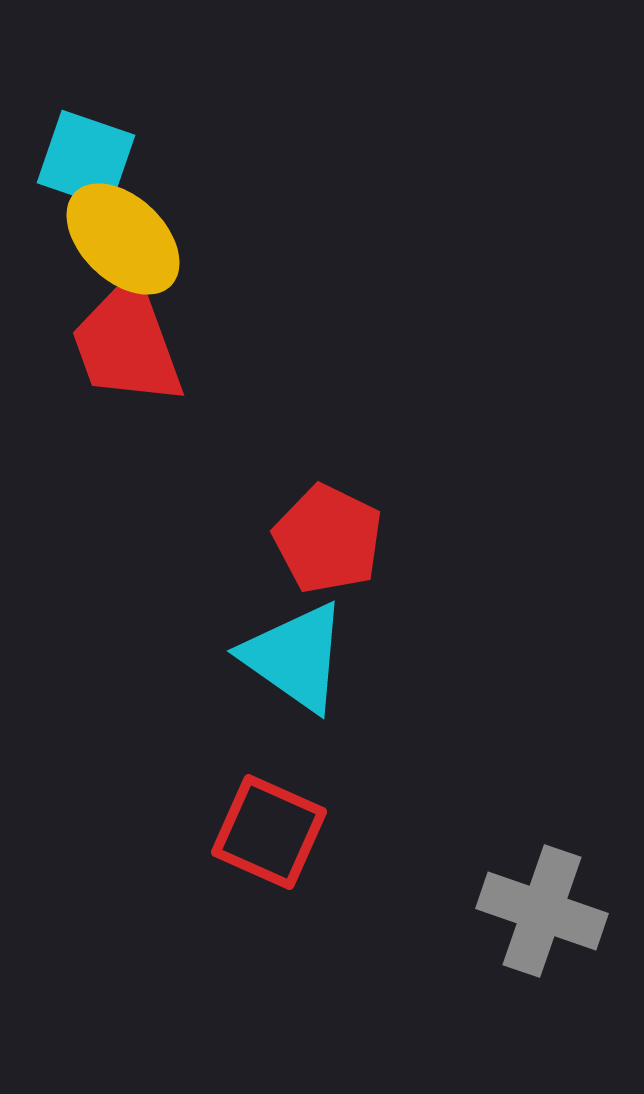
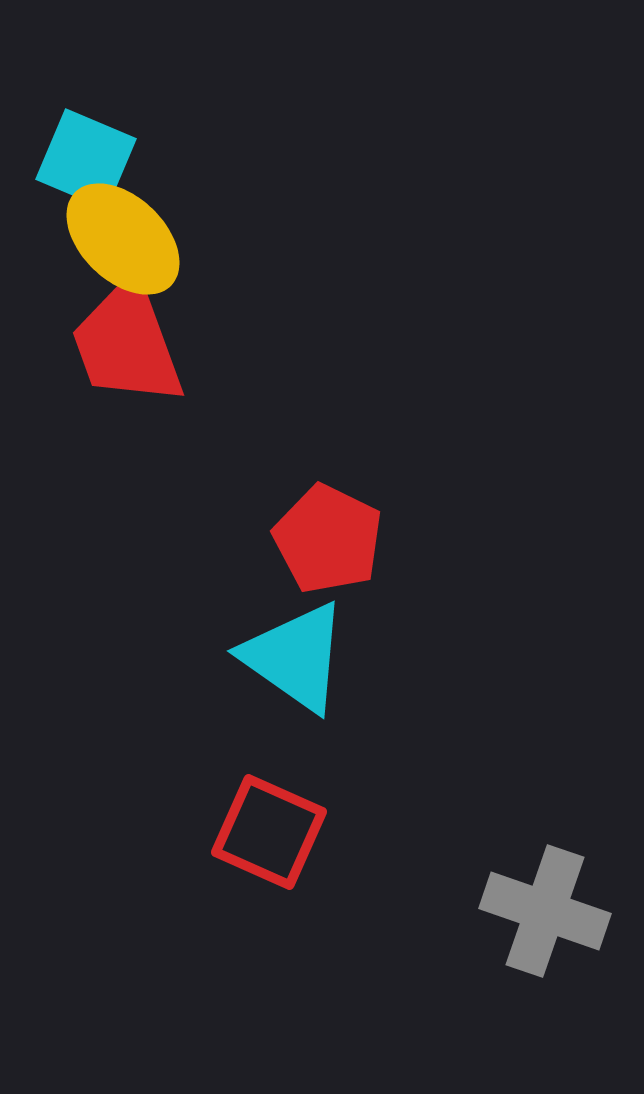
cyan square: rotated 4 degrees clockwise
gray cross: moved 3 px right
